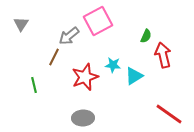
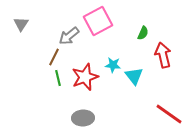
green semicircle: moved 3 px left, 3 px up
cyan triangle: rotated 36 degrees counterclockwise
green line: moved 24 px right, 7 px up
